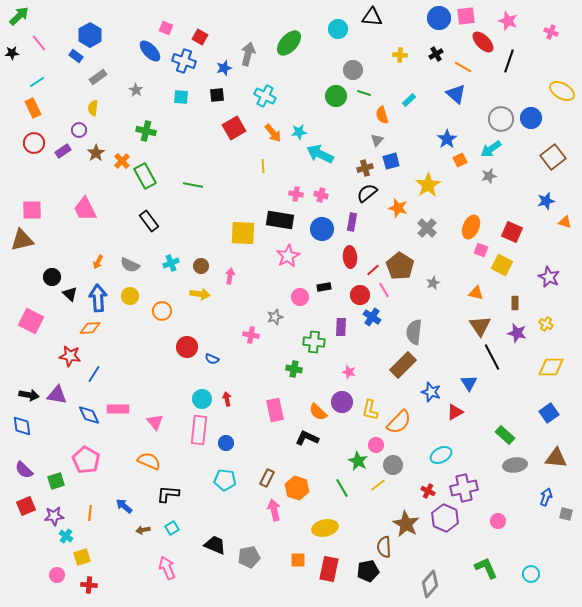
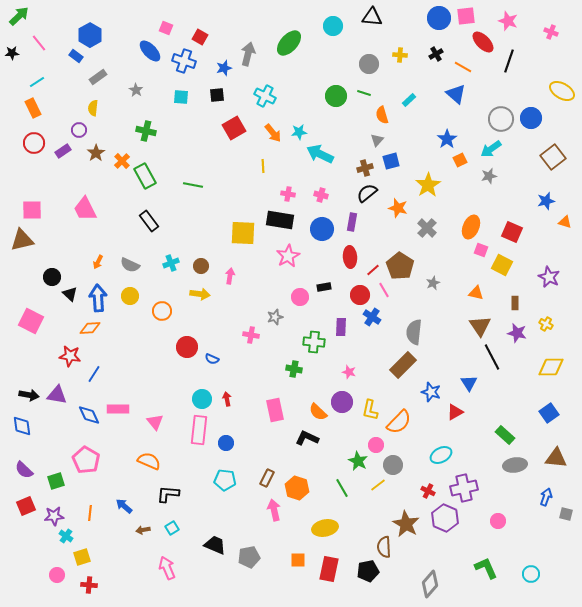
cyan circle at (338, 29): moved 5 px left, 3 px up
gray circle at (353, 70): moved 16 px right, 6 px up
pink cross at (296, 194): moved 8 px left
